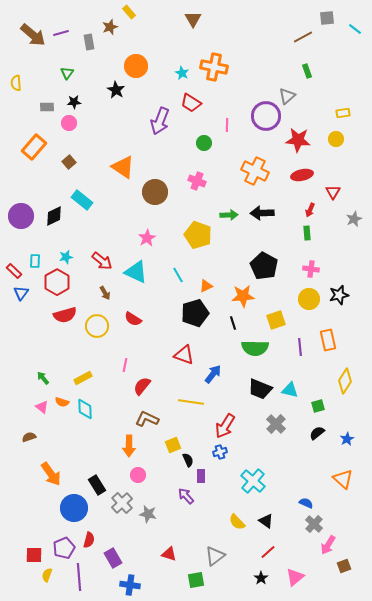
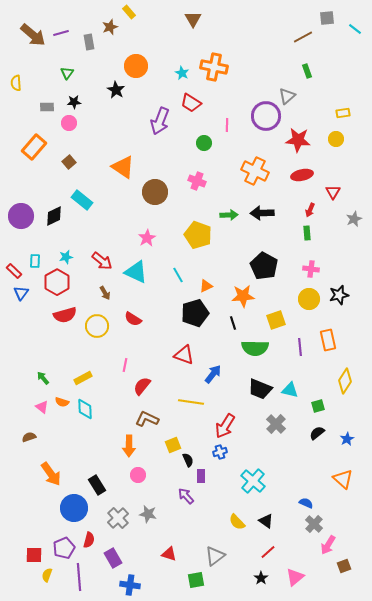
gray cross at (122, 503): moved 4 px left, 15 px down
